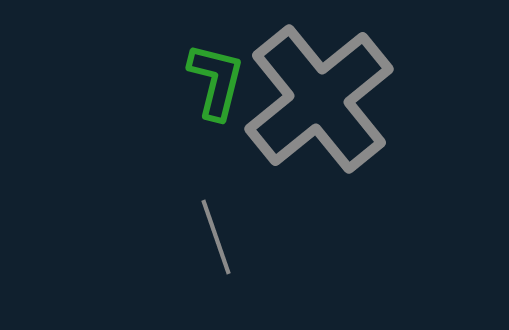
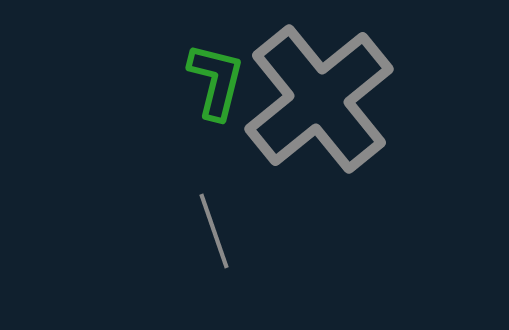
gray line: moved 2 px left, 6 px up
